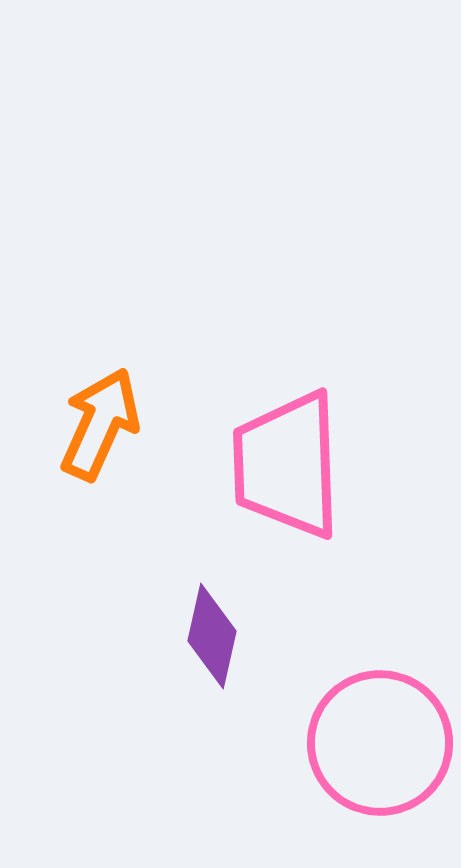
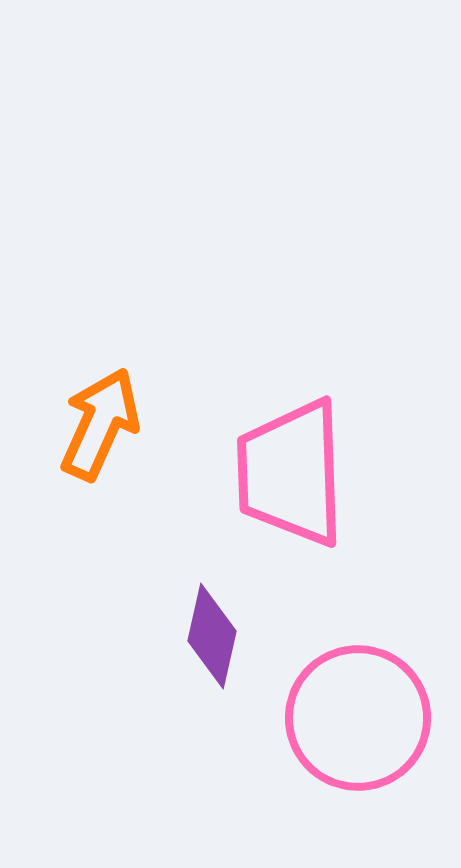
pink trapezoid: moved 4 px right, 8 px down
pink circle: moved 22 px left, 25 px up
